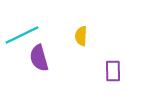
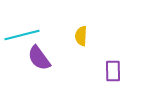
cyan line: rotated 12 degrees clockwise
purple semicircle: rotated 20 degrees counterclockwise
